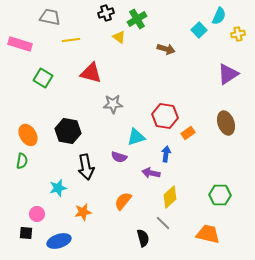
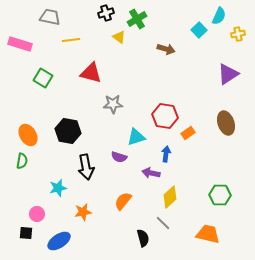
blue ellipse: rotated 15 degrees counterclockwise
